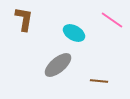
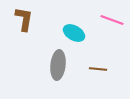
pink line: rotated 15 degrees counterclockwise
gray ellipse: rotated 44 degrees counterclockwise
brown line: moved 1 px left, 12 px up
